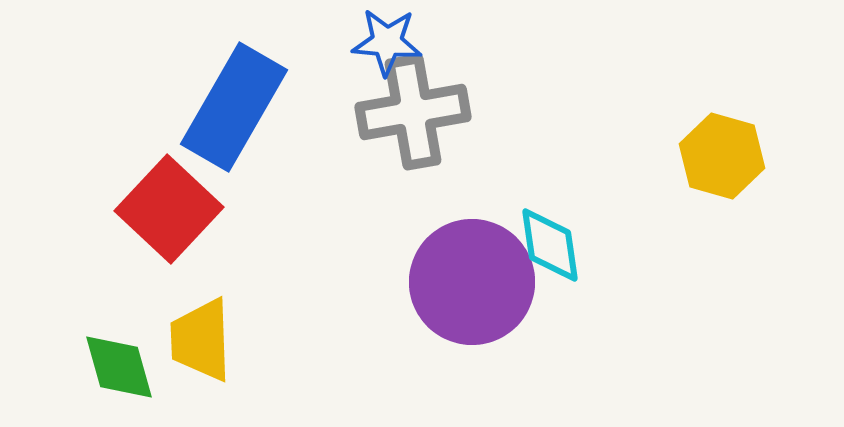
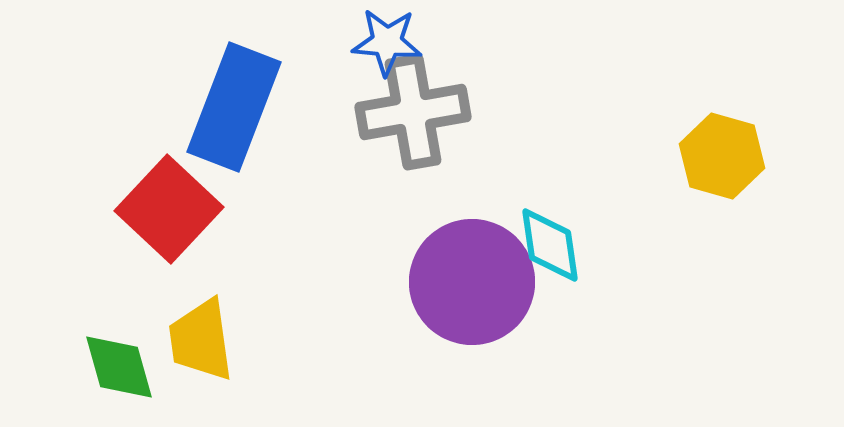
blue rectangle: rotated 9 degrees counterclockwise
yellow trapezoid: rotated 6 degrees counterclockwise
